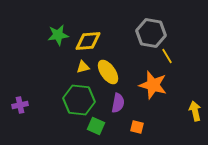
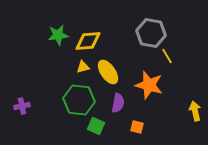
orange star: moved 4 px left
purple cross: moved 2 px right, 1 px down
